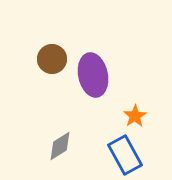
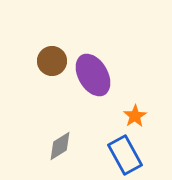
brown circle: moved 2 px down
purple ellipse: rotated 18 degrees counterclockwise
